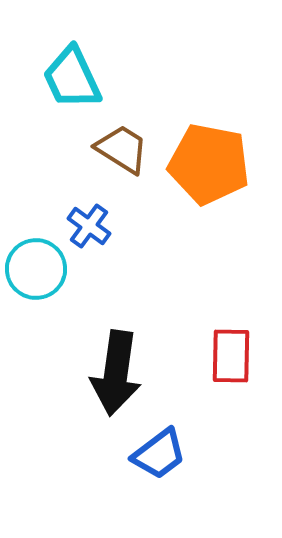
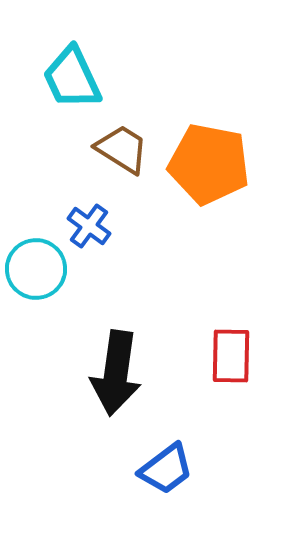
blue trapezoid: moved 7 px right, 15 px down
